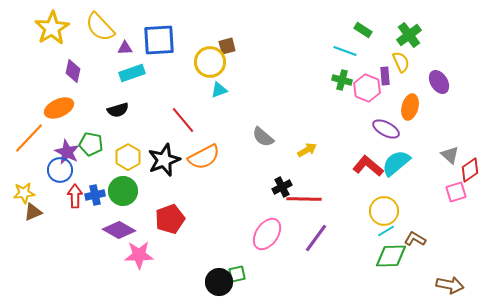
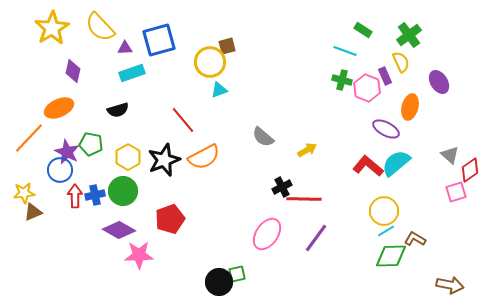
blue square at (159, 40): rotated 12 degrees counterclockwise
purple rectangle at (385, 76): rotated 18 degrees counterclockwise
